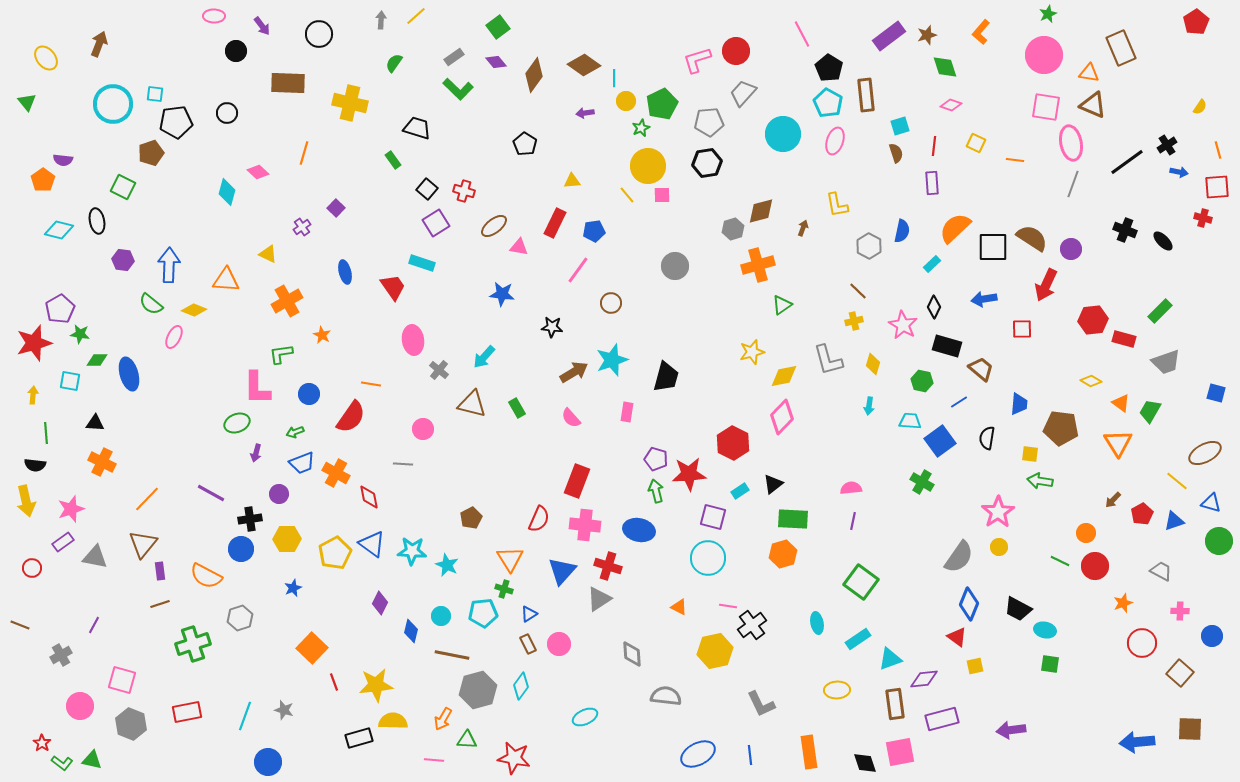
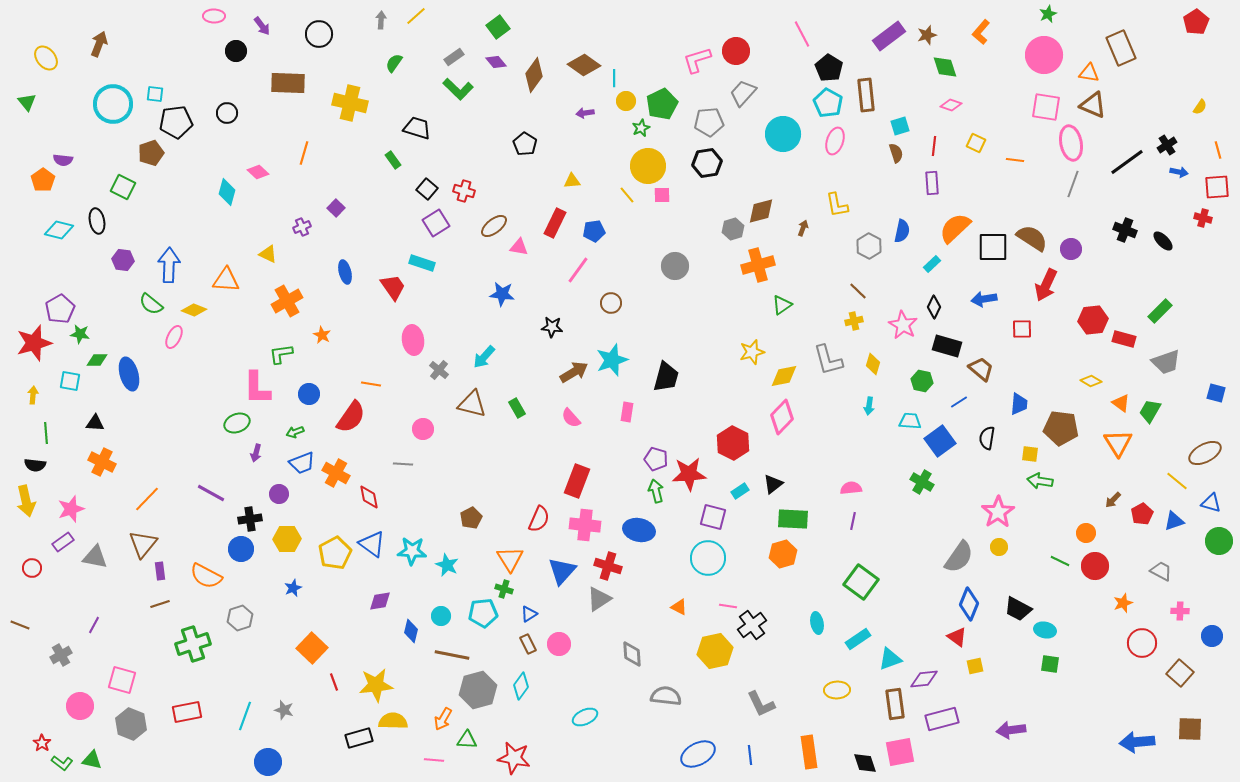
purple cross at (302, 227): rotated 12 degrees clockwise
purple diamond at (380, 603): moved 2 px up; rotated 55 degrees clockwise
